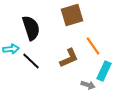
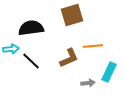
black semicircle: rotated 80 degrees counterclockwise
orange line: rotated 60 degrees counterclockwise
cyan rectangle: moved 5 px right, 1 px down
gray arrow: moved 2 px up; rotated 24 degrees counterclockwise
